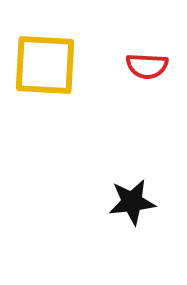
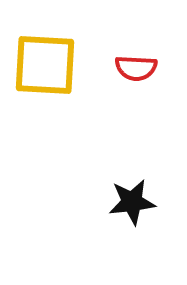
red semicircle: moved 11 px left, 2 px down
